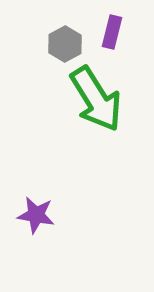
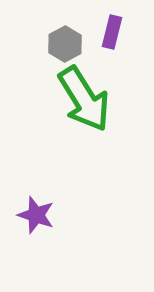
green arrow: moved 12 px left
purple star: rotated 9 degrees clockwise
